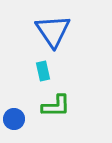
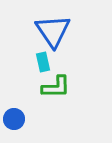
cyan rectangle: moved 9 px up
green L-shape: moved 19 px up
